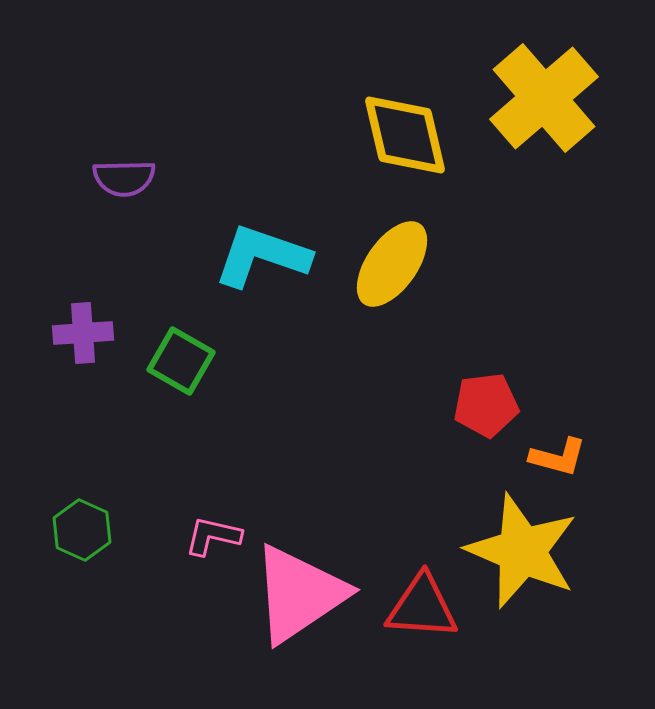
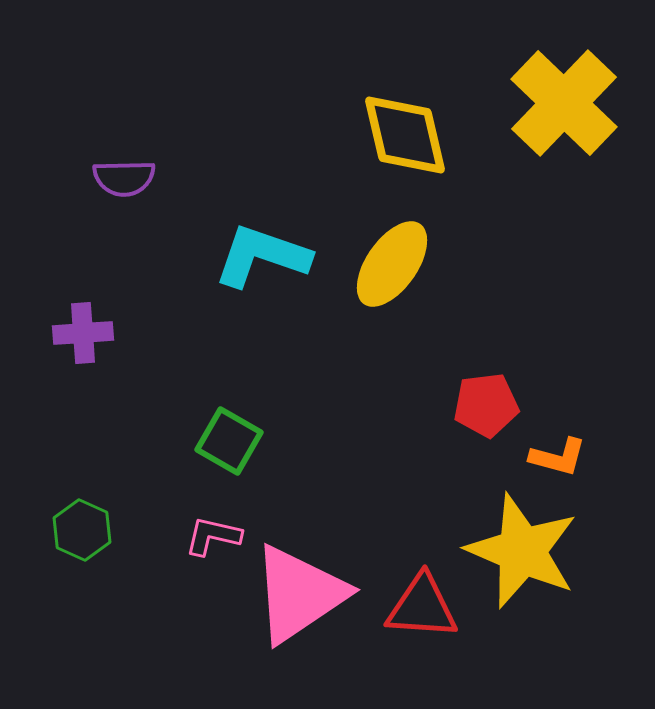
yellow cross: moved 20 px right, 5 px down; rotated 5 degrees counterclockwise
green square: moved 48 px right, 80 px down
